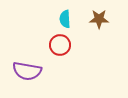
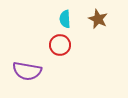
brown star: moved 1 px left; rotated 24 degrees clockwise
